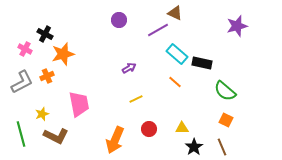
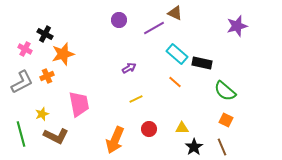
purple line: moved 4 px left, 2 px up
